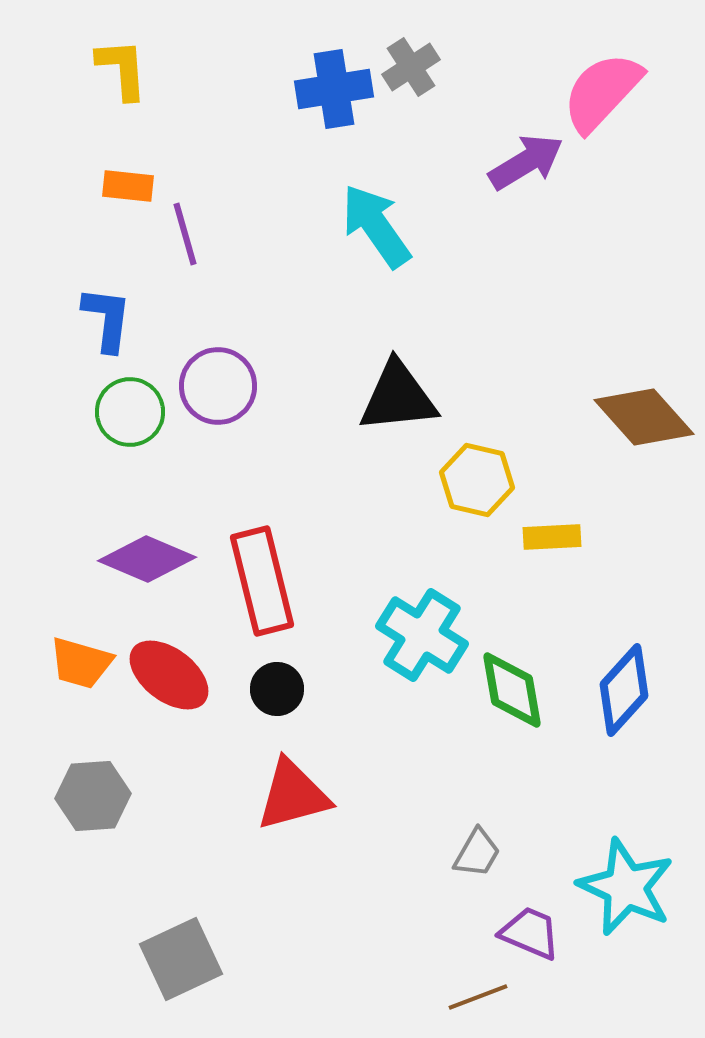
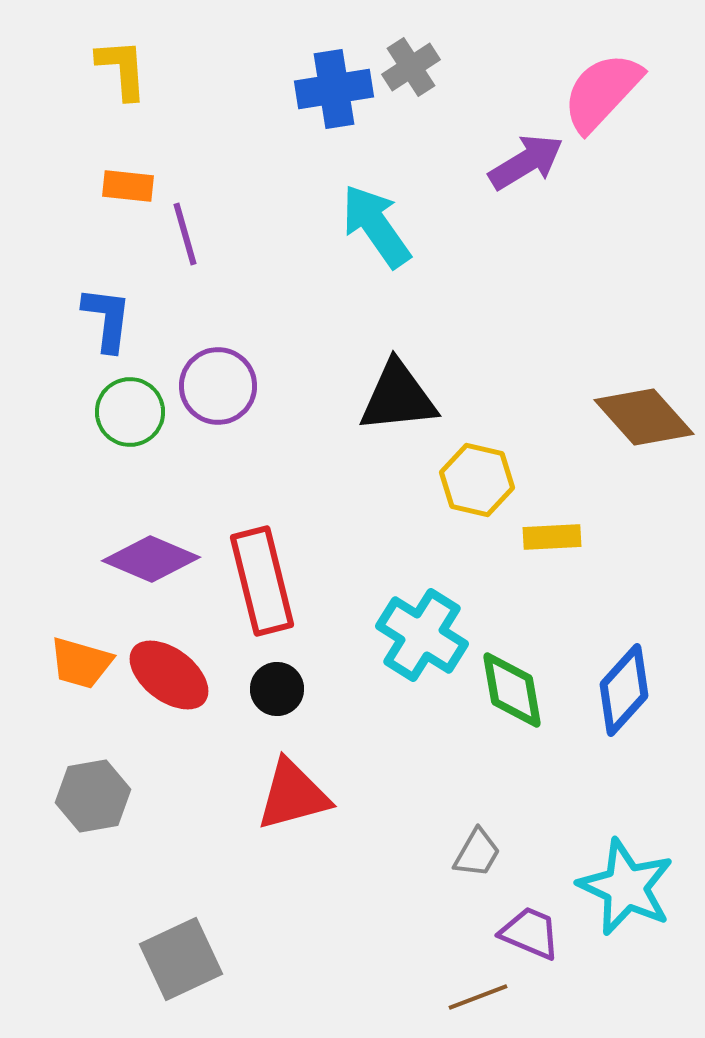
purple diamond: moved 4 px right
gray hexagon: rotated 6 degrees counterclockwise
